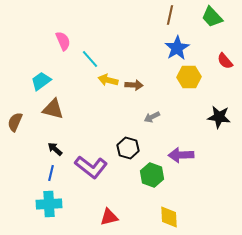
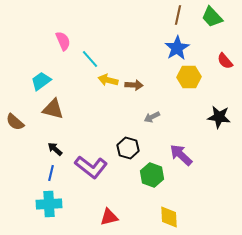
brown line: moved 8 px right
brown semicircle: rotated 72 degrees counterclockwise
purple arrow: rotated 45 degrees clockwise
